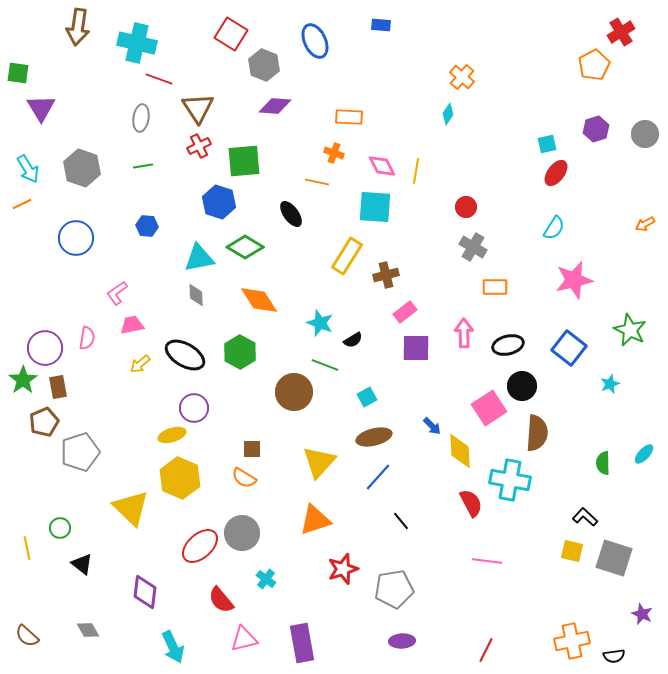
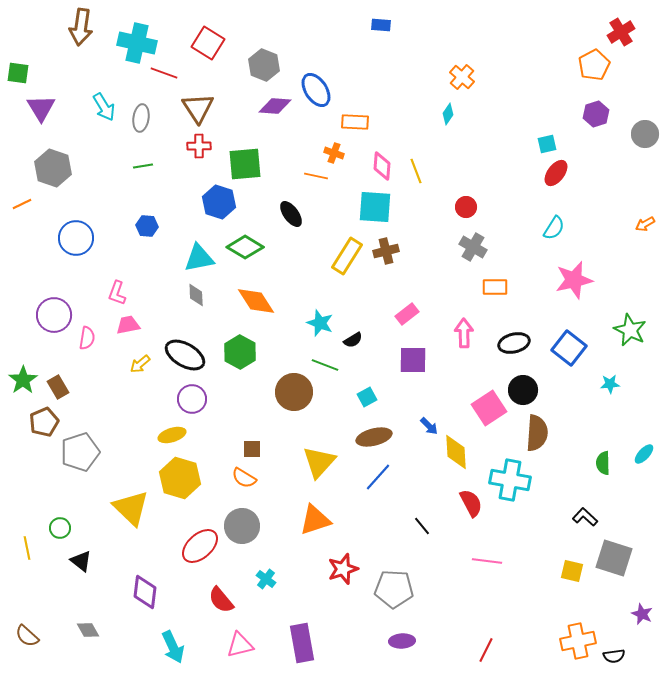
brown arrow at (78, 27): moved 3 px right
red square at (231, 34): moved 23 px left, 9 px down
blue ellipse at (315, 41): moved 1 px right, 49 px down; rotated 8 degrees counterclockwise
red line at (159, 79): moved 5 px right, 6 px up
orange rectangle at (349, 117): moved 6 px right, 5 px down
purple hexagon at (596, 129): moved 15 px up
red cross at (199, 146): rotated 25 degrees clockwise
green square at (244, 161): moved 1 px right, 3 px down
pink diamond at (382, 166): rotated 32 degrees clockwise
gray hexagon at (82, 168): moved 29 px left
cyan arrow at (28, 169): moved 76 px right, 62 px up
yellow line at (416, 171): rotated 30 degrees counterclockwise
orange line at (317, 182): moved 1 px left, 6 px up
brown cross at (386, 275): moved 24 px up
pink L-shape at (117, 293): rotated 35 degrees counterclockwise
orange diamond at (259, 300): moved 3 px left, 1 px down
pink rectangle at (405, 312): moved 2 px right, 2 px down
pink trapezoid at (132, 325): moved 4 px left
black ellipse at (508, 345): moved 6 px right, 2 px up
purple circle at (45, 348): moved 9 px right, 33 px up
purple square at (416, 348): moved 3 px left, 12 px down
cyan star at (610, 384): rotated 18 degrees clockwise
black circle at (522, 386): moved 1 px right, 4 px down
brown rectangle at (58, 387): rotated 20 degrees counterclockwise
purple circle at (194, 408): moved 2 px left, 9 px up
blue arrow at (432, 426): moved 3 px left
yellow diamond at (460, 451): moved 4 px left, 1 px down
yellow hexagon at (180, 478): rotated 6 degrees counterclockwise
black line at (401, 521): moved 21 px right, 5 px down
gray circle at (242, 533): moved 7 px up
yellow square at (572, 551): moved 20 px down
black triangle at (82, 564): moved 1 px left, 3 px up
gray pentagon at (394, 589): rotated 12 degrees clockwise
pink triangle at (244, 639): moved 4 px left, 6 px down
orange cross at (572, 641): moved 6 px right
